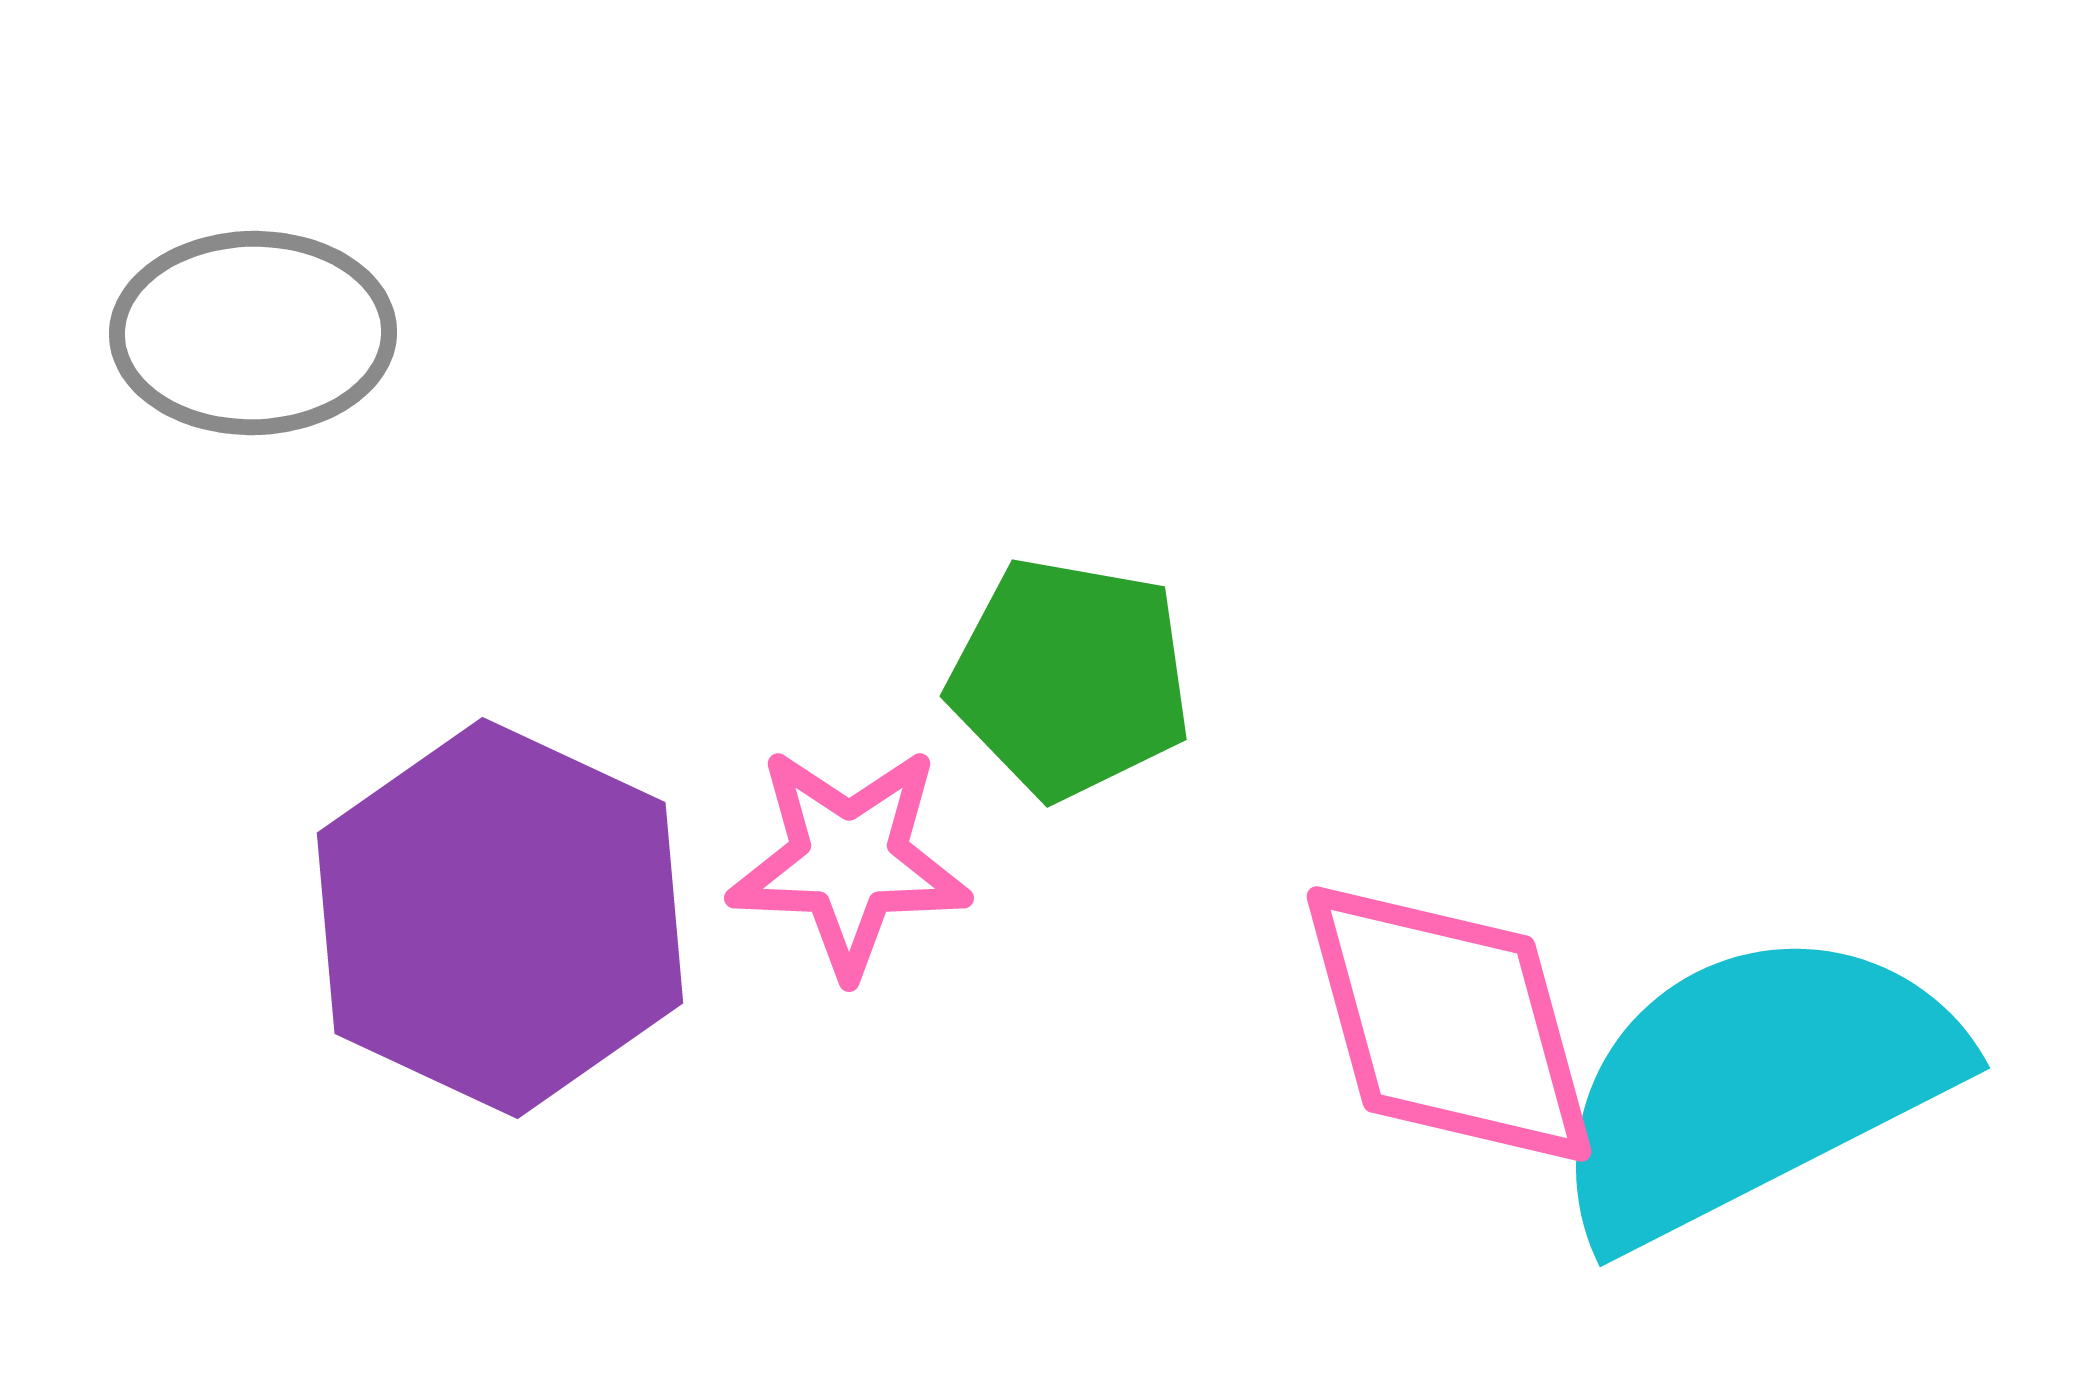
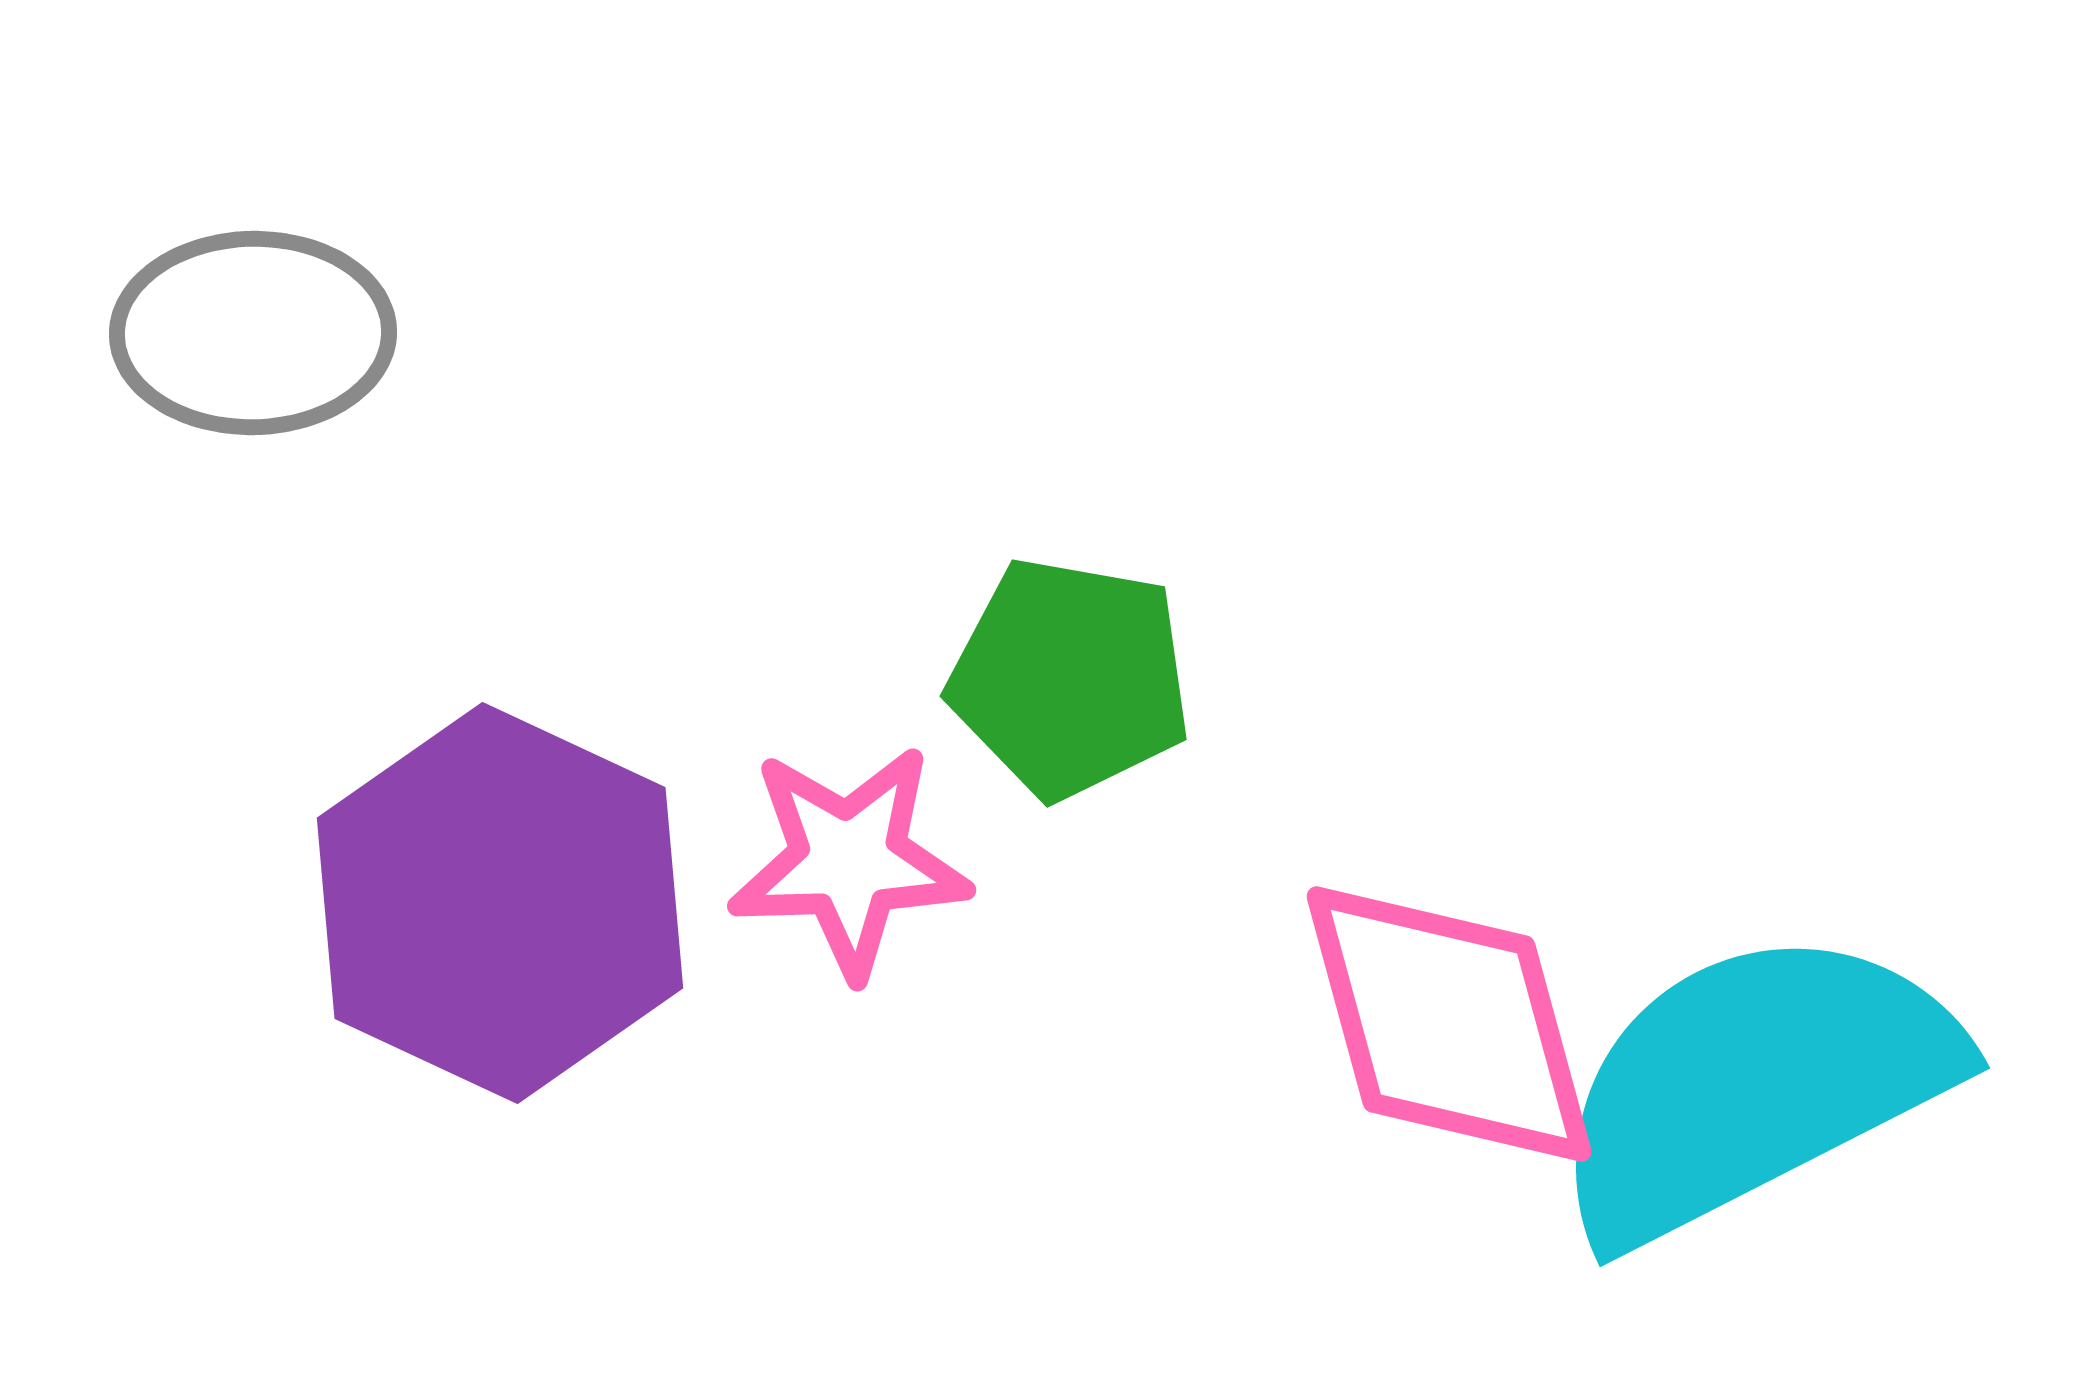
pink star: rotated 4 degrees counterclockwise
purple hexagon: moved 15 px up
